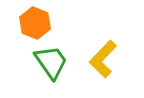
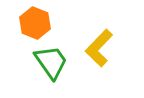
yellow L-shape: moved 4 px left, 11 px up
